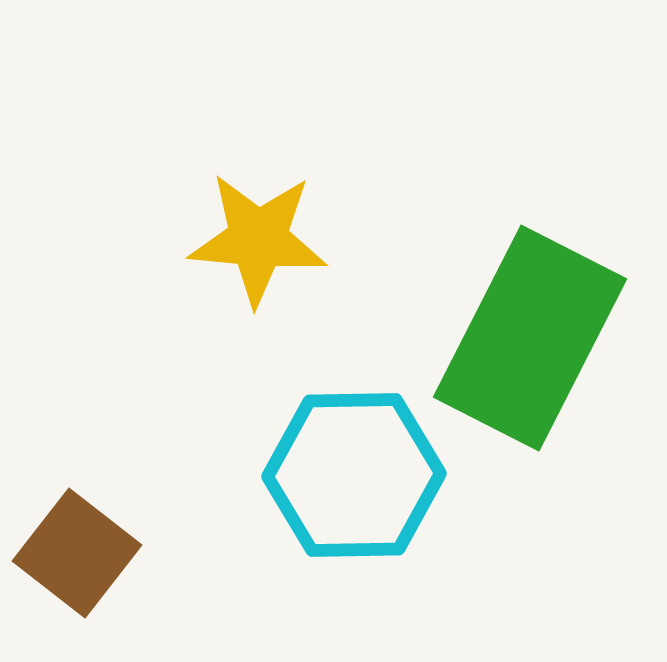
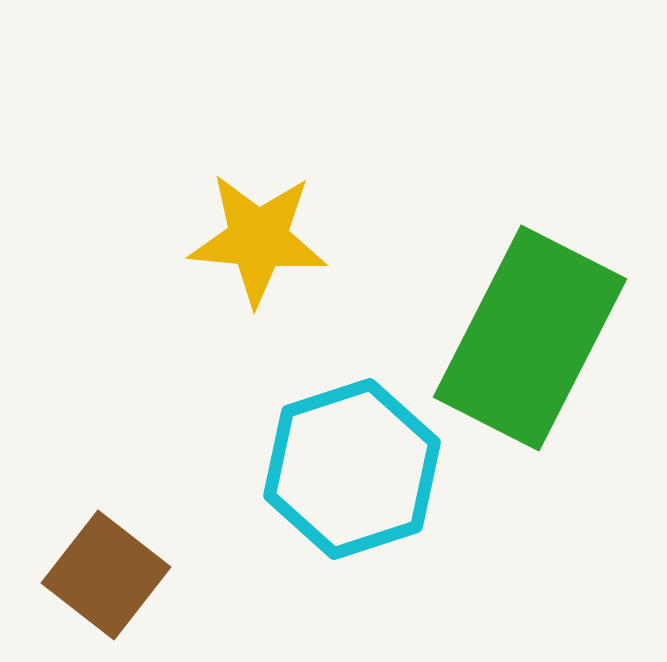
cyan hexagon: moved 2 px left, 6 px up; rotated 17 degrees counterclockwise
brown square: moved 29 px right, 22 px down
